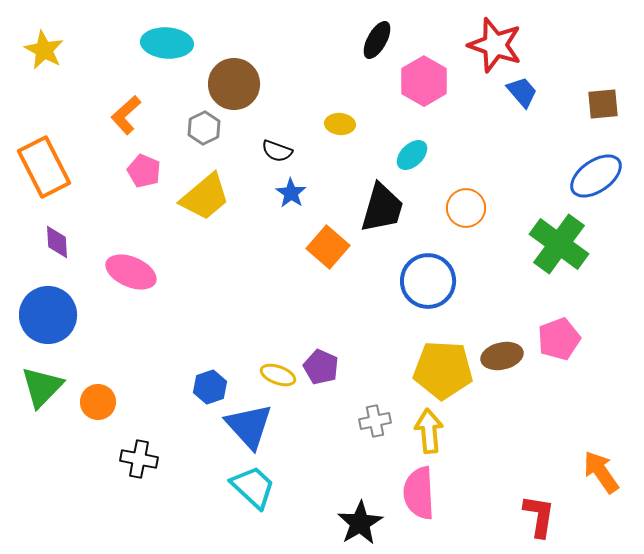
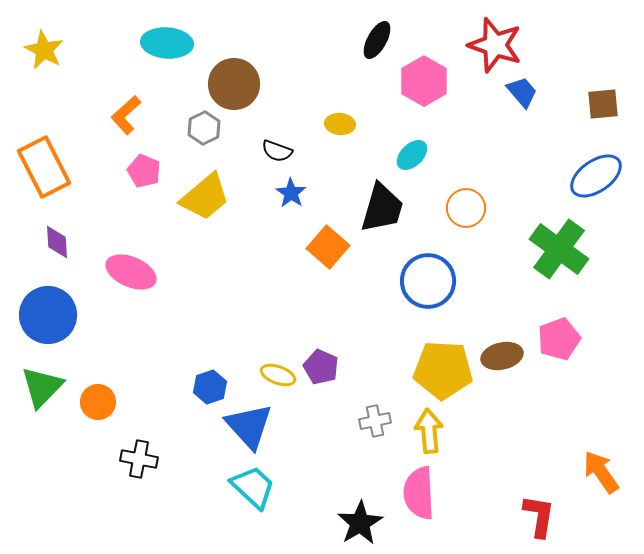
green cross at (559, 244): moved 5 px down
